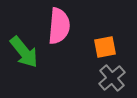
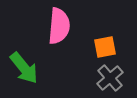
green arrow: moved 16 px down
gray cross: moved 2 px left
